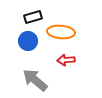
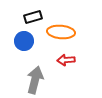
blue circle: moved 4 px left
gray arrow: rotated 64 degrees clockwise
